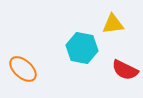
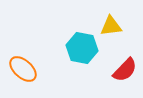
yellow triangle: moved 2 px left, 2 px down
red semicircle: rotated 72 degrees counterclockwise
